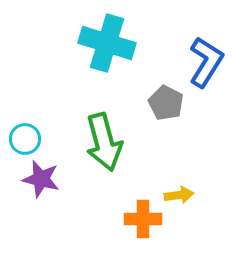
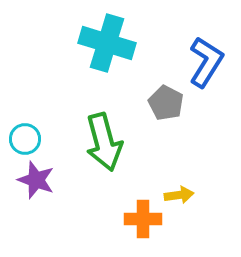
purple star: moved 5 px left, 1 px down; rotated 6 degrees clockwise
